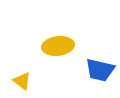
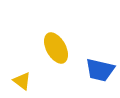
yellow ellipse: moved 2 px left, 2 px down; rotated 68 degrees clockwise
